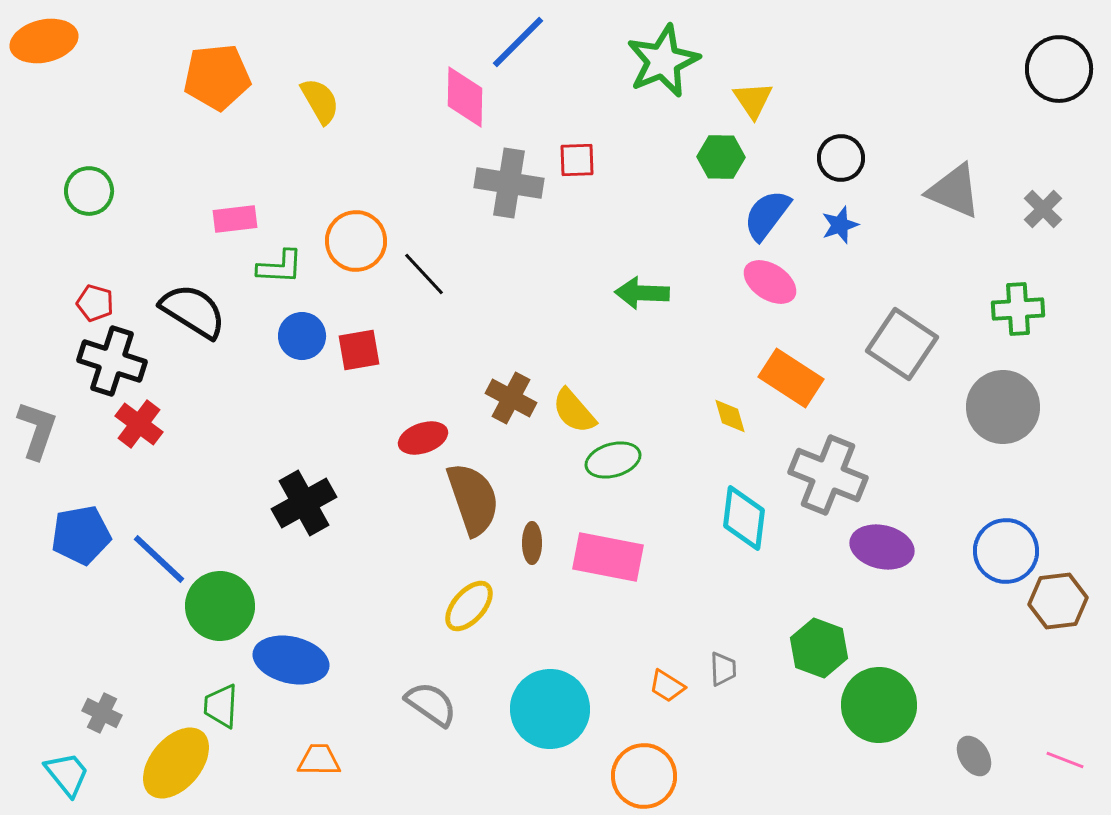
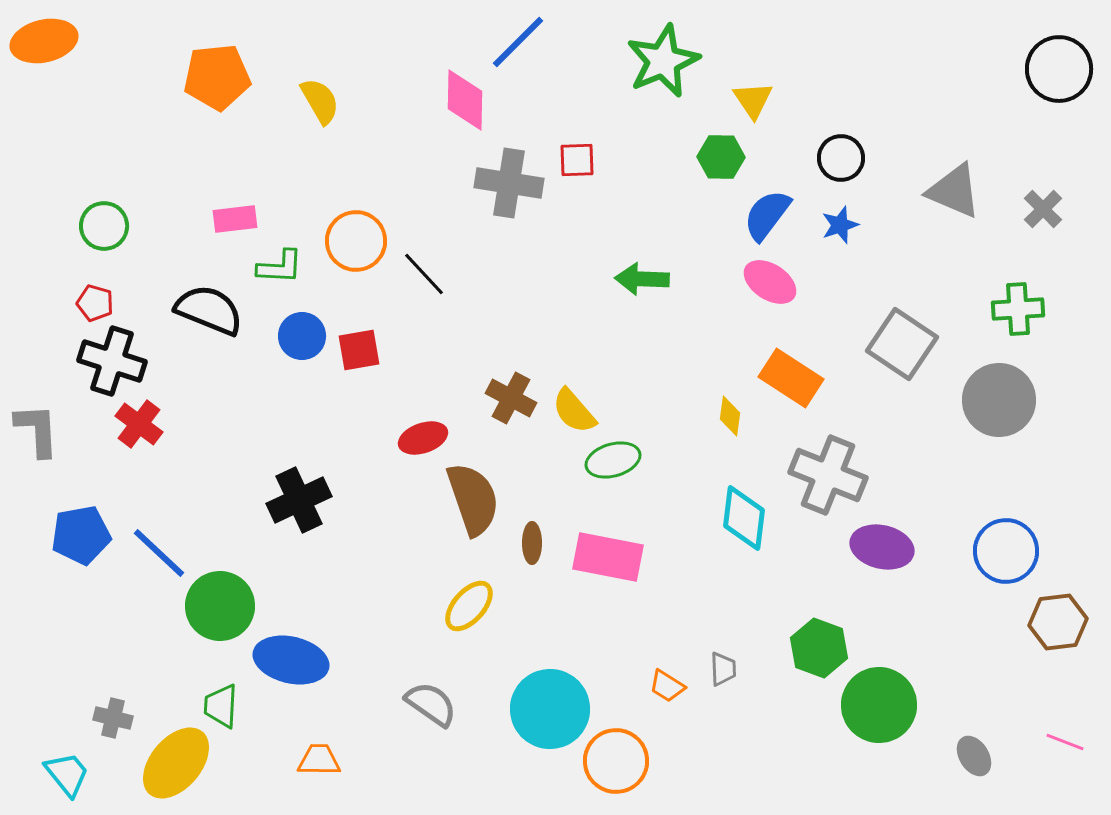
pink diamond at (465, 97): moved 3 px down
green circle at (89, 191): moved 15 px right, 35 px down
green arrow at (642, 293): moved 14 px up
black semicircle at (193, 311): moved 16 px right, 1 px up; rotated 10 degrees counterclockwise
gray circle at (1003, 407): moved 4 px left, 7 px up
yellow diamond at (730, 416): rotated 24 degrees clockwise
gray L-shape at (37, 430): rotated 22 degrees counterclockwise
black cross at (304, 503): moved 5 px left, 3 px up; rotated 4 degrees clockwise
blue line at (159, 559): moved 6 px up
brown hexagon at (1058, 601): moved 21 px down
gray cross at (102, 713): moved 11 px right, 5 px down; rotated 12 degrees counterclockwise
pink line at (1065, 760): moved 18 px up
orange circle at (644, 776): moved 28 px left, 15 px up
